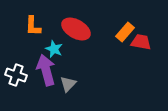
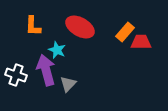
red ellipse: moved 4 px right, 2 px up
red trapezoid: rotated 10 degrees counterclockwise
cyan star: moved 3 px right, 1 px down
